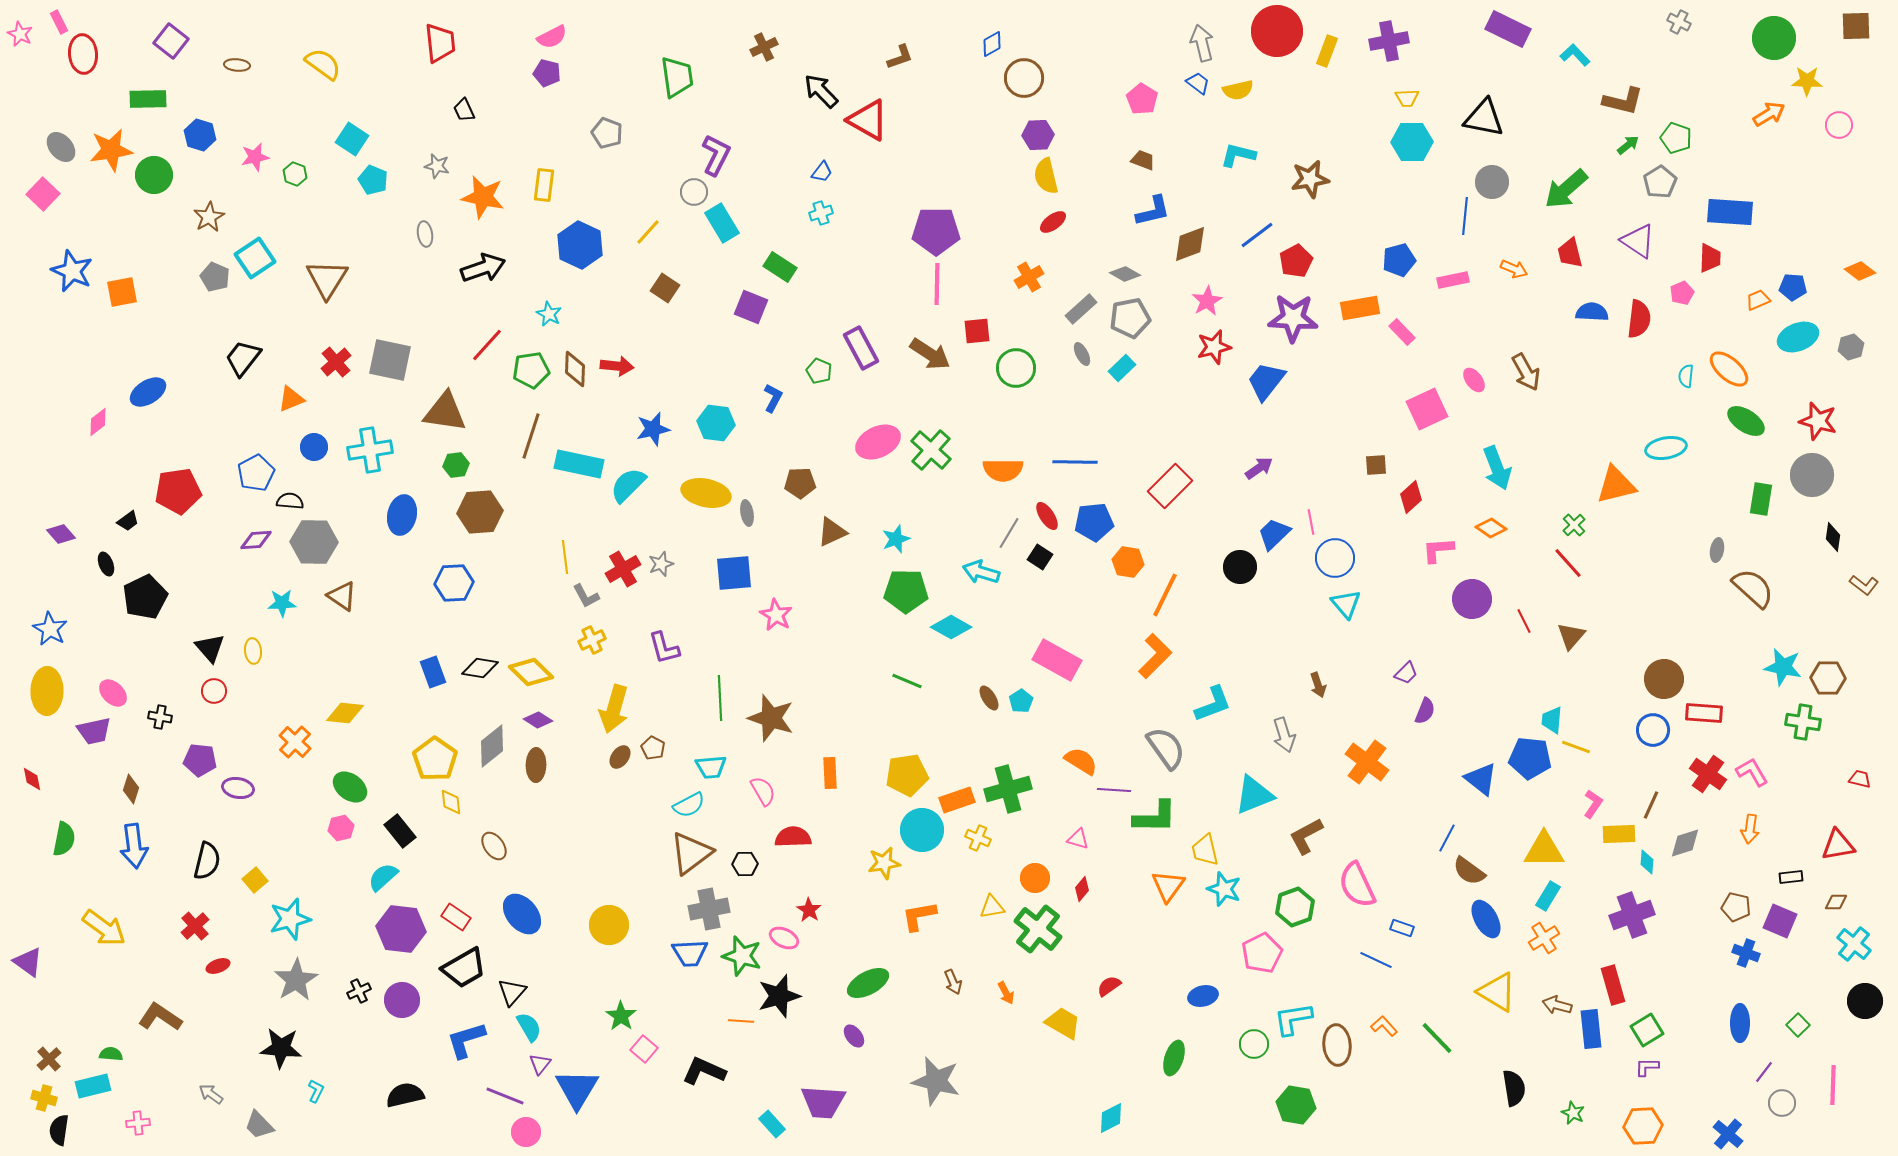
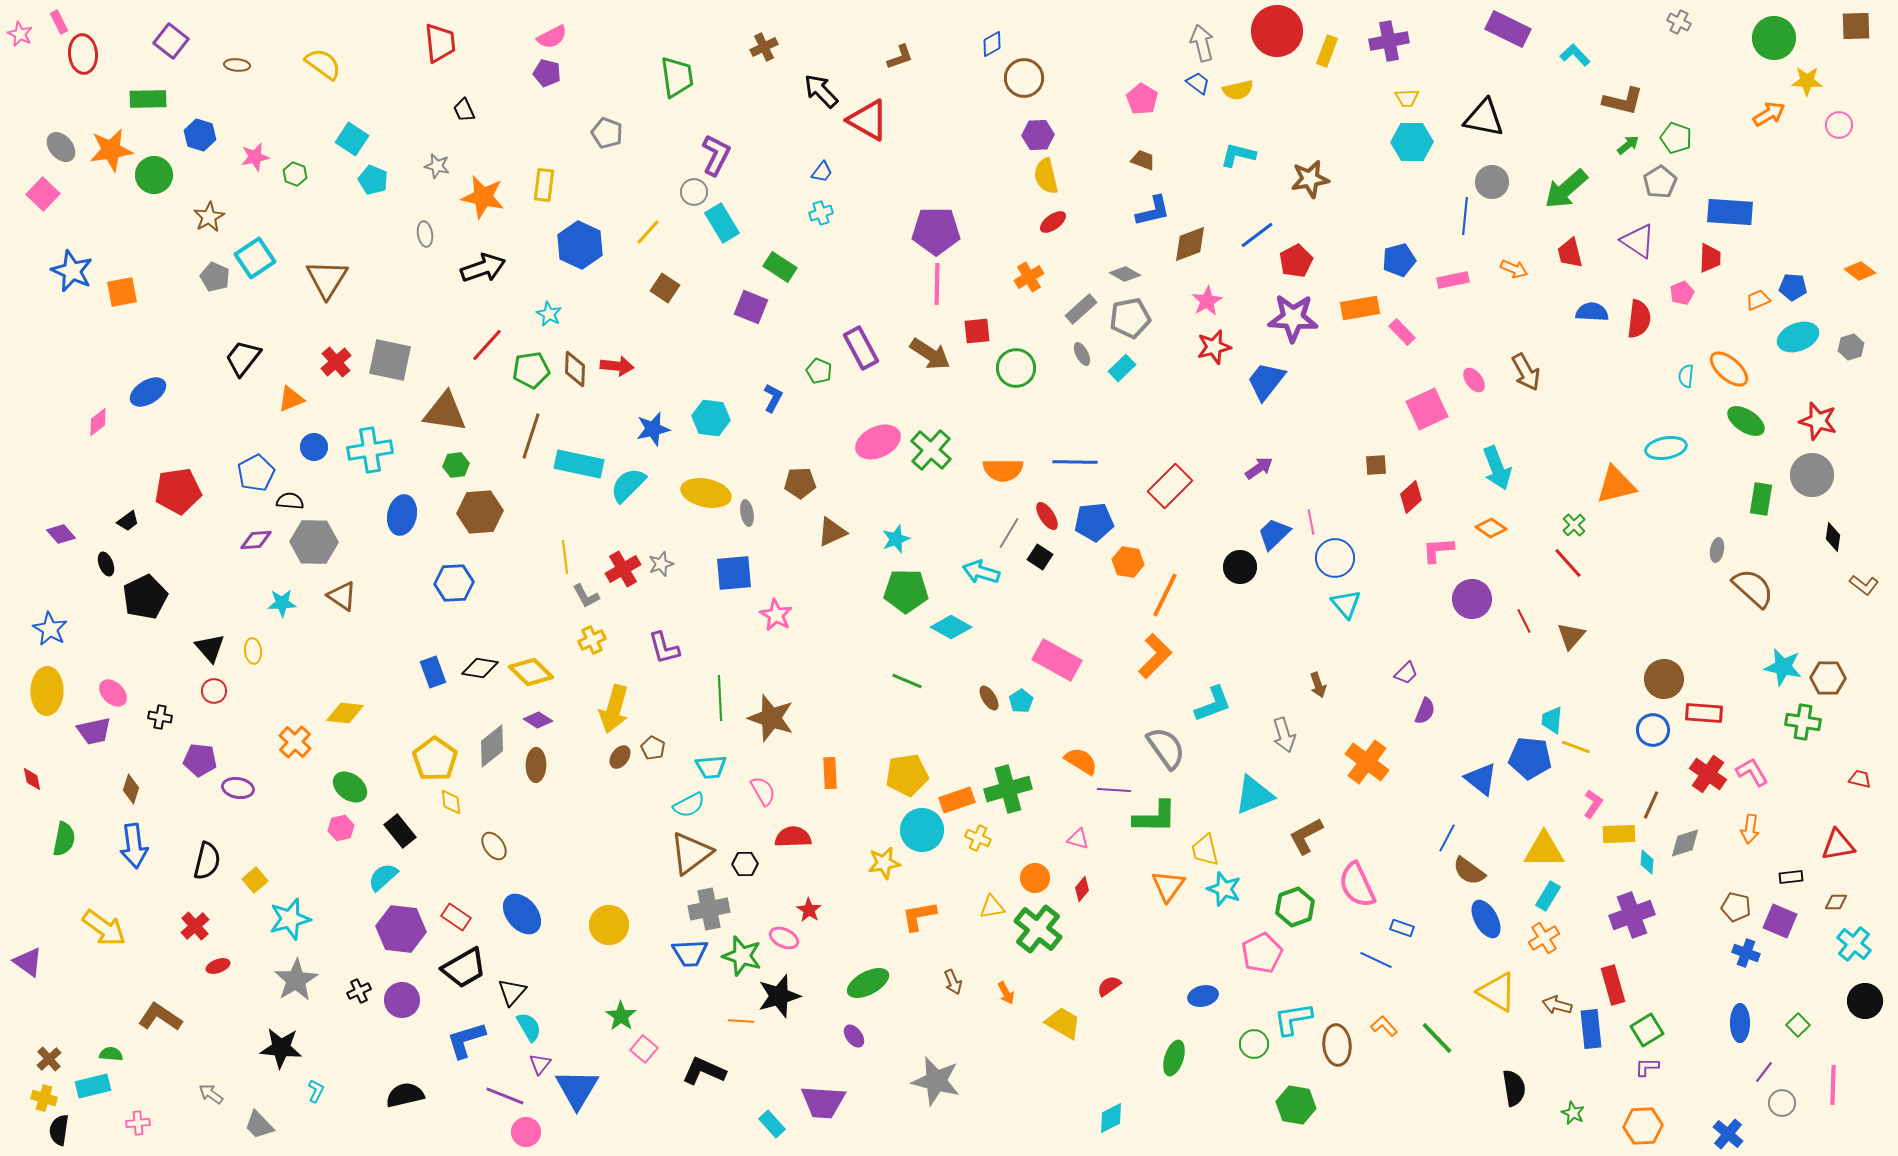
cyan hexagon at (716, 423): moved 5 px left, 5 px up
